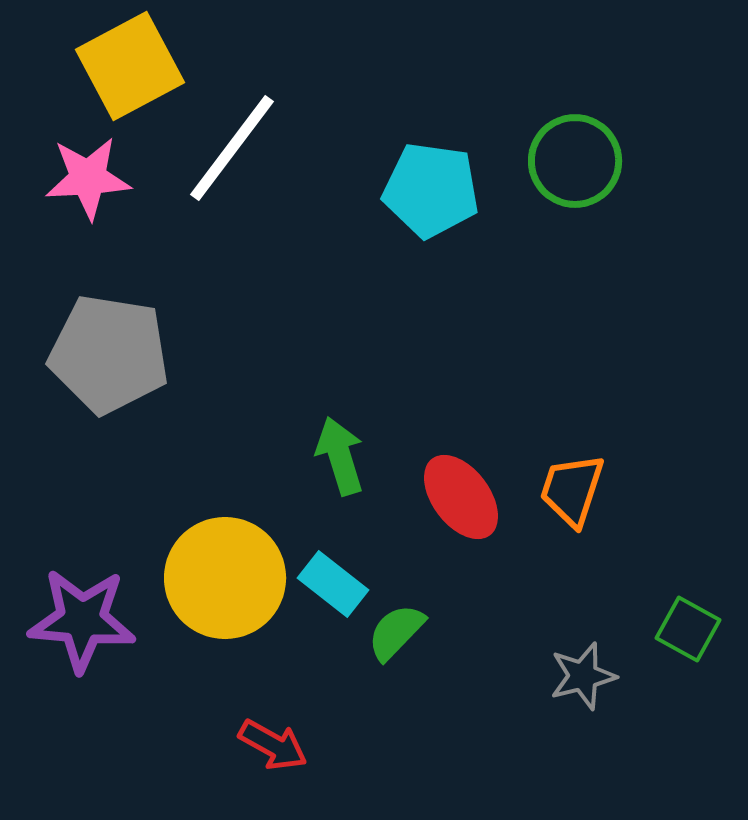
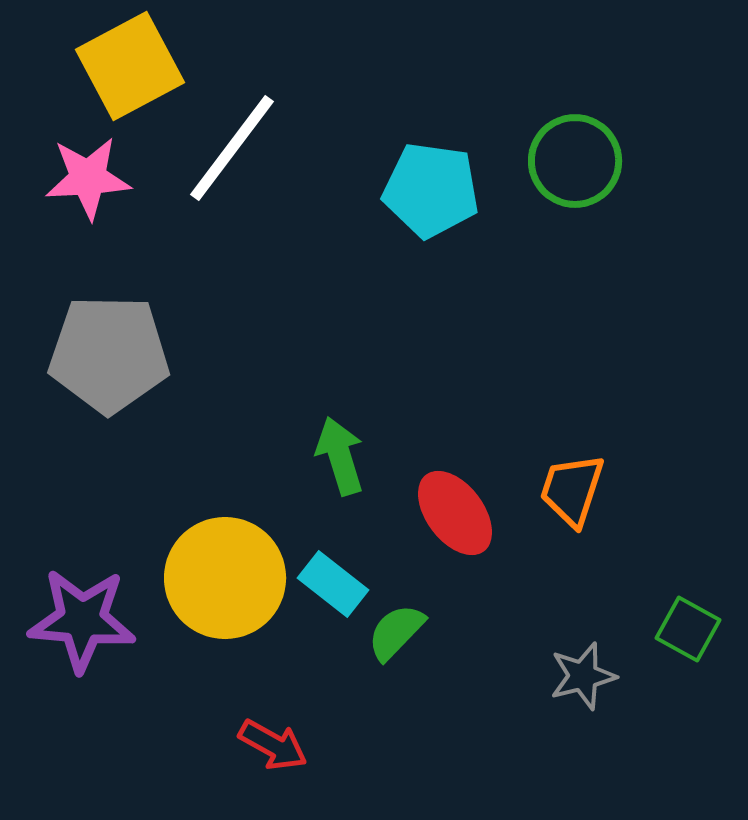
gray pentagon: rotated 8 degrees counterclockwise
red ellipse: moved 6 px left, 16 px down
